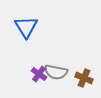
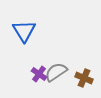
blue triangle: moved 2 px left, 4 px down
gray semicircle: rotated 135 degrees clockwise
